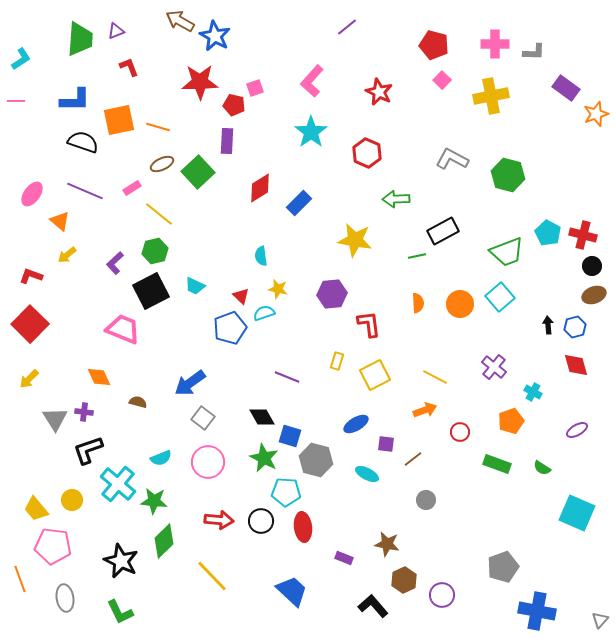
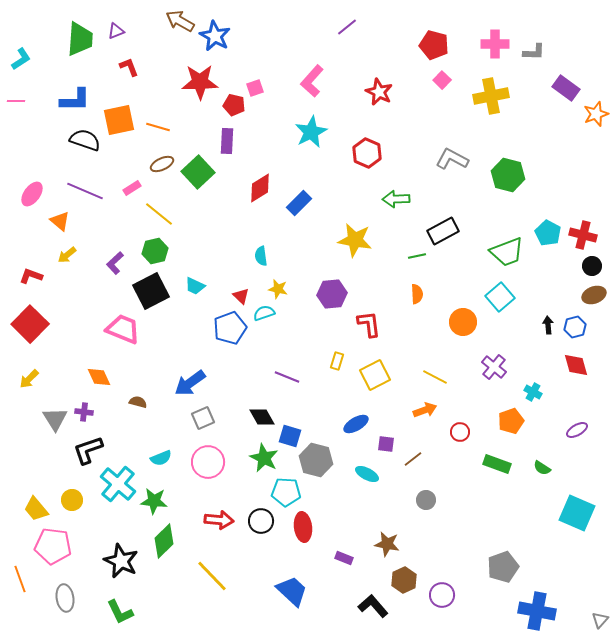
cyan star at (311, 132): rotated 8 degrees clockwise
black semicircle at (83, 142): moved 2 px right, 2 px up
orange semicircle at (418, 303): moved 1 px left, 9 px up
orange circle at (460, 304): moved 3 px right, 18 px down
gray square at (203, 418): rotated 30 degrees clockwise
